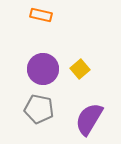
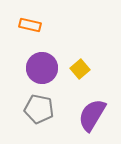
orange rectangle: moved 11 px left, 10 px down
purple circle: moved 1 px left, 1 px up
purple semicircle: moved 3 px right, 4 px up
